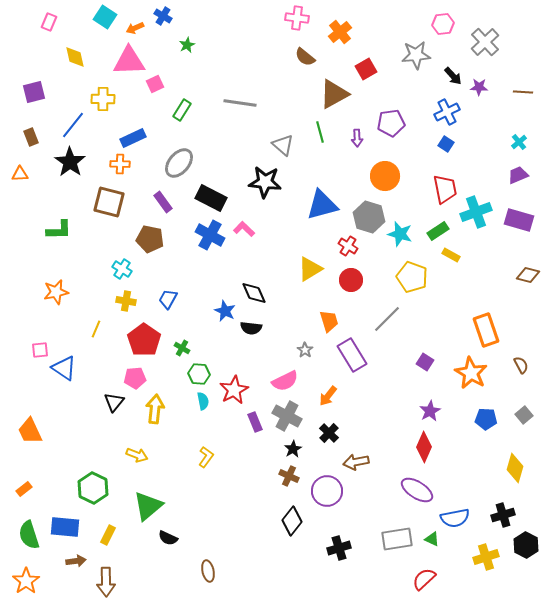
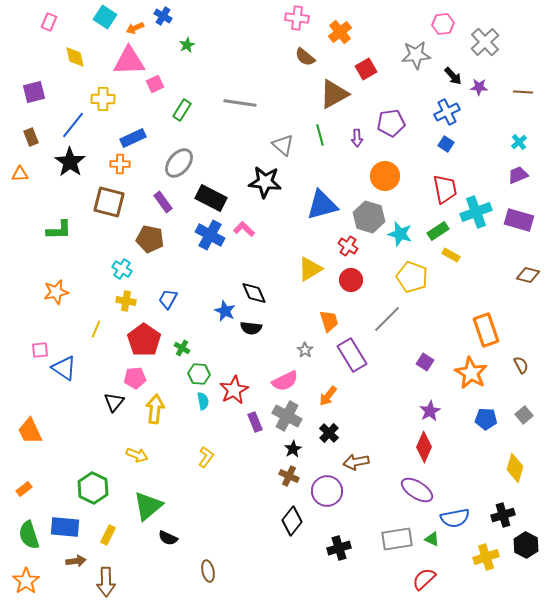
green line at (320, 132): moved 3 px down
